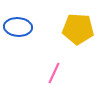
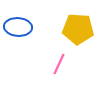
pink line: moved 5 px right, 9 px up
